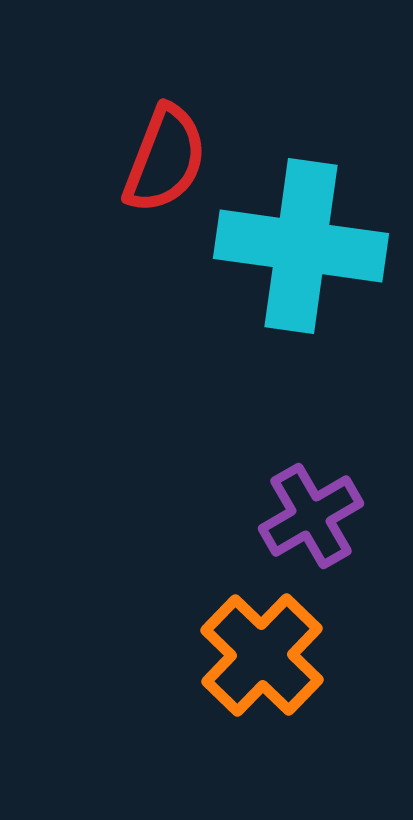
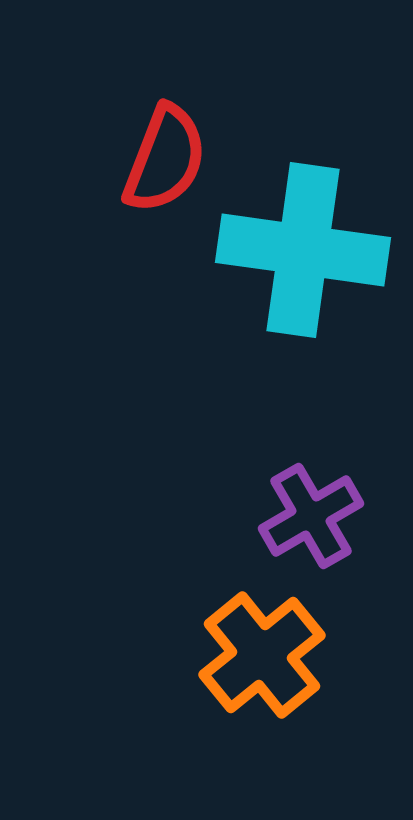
cyan cross: moved 2 px right, 4 px down
orange cross: rotated 7 degrees clockwise
